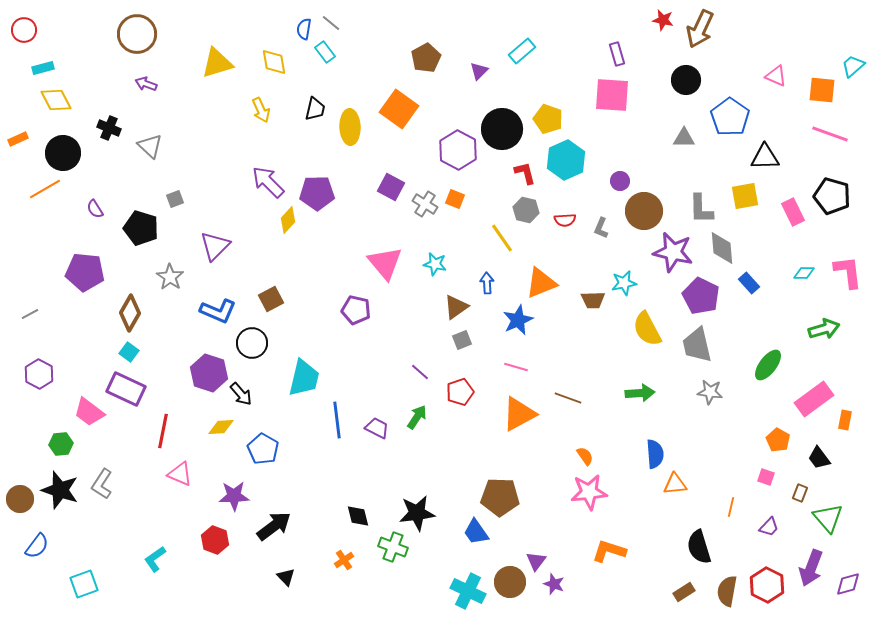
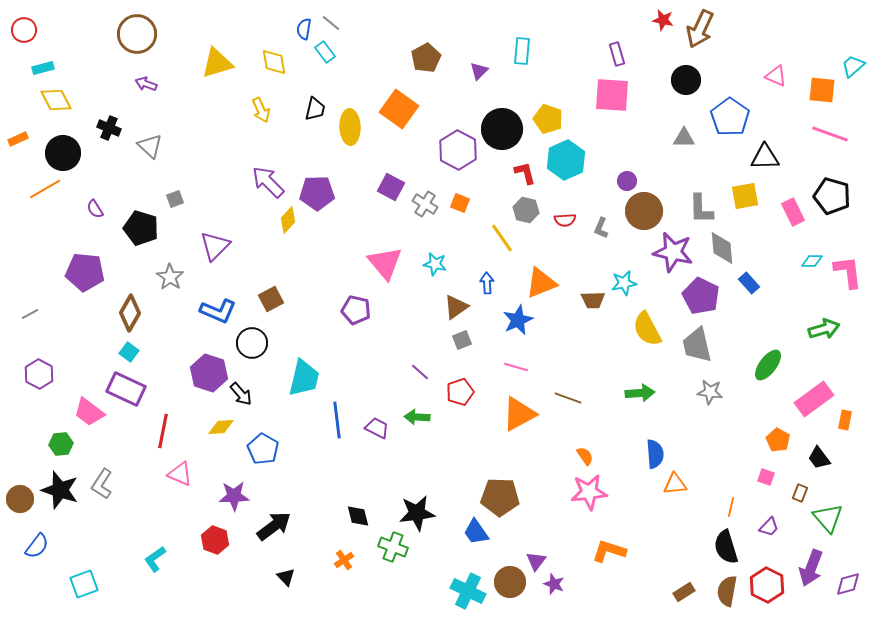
cyan rectangle at (522, 51): rotated 44 degrees counterclockwise
purple circle at (620, 181): moved 7 px right
orange square at (455, 199): moved 5 px right, 4 px down
cyan diamond at (804, 273): moved 8 px right, 12 px up
green arrow at (417, 417): rotated 120 degrees counterclockwise
black semicircle at (699, 547): moved 27 px right
